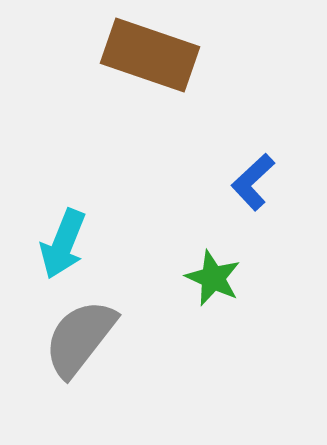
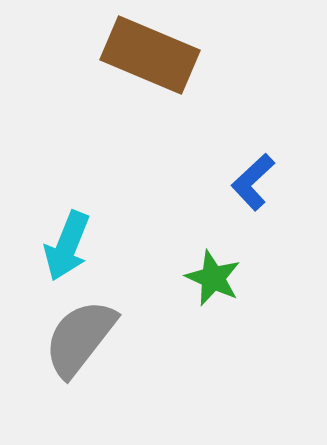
brown rectangle: rotated 4 degrees clockwise
cyan arrow: moved 4 px right, 2 px down
